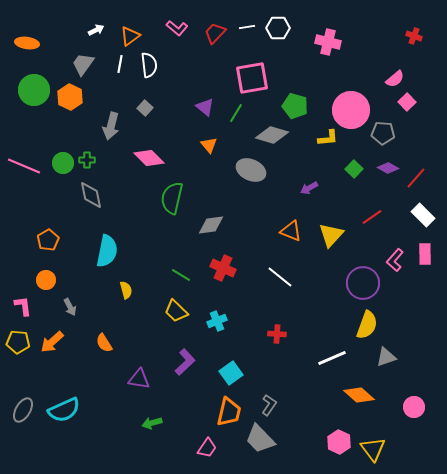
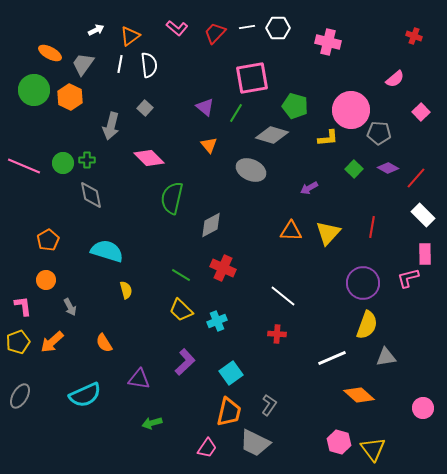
orange ellipse at (27, 43): moved 23 px right, 10 px down; rotated 20 degrees clockwise
pink square at (407, 102): moved 14 px right, 10 px down
gray pentagon at (383, 133): moved 4 px left
red line at (372, 217): moved 10 px down; rotated 45 degrees counterclockwise
gray diamond at (211, 225): rotated 20 degrees counterclockwise
orange triangle at (291, 231): rotated 20 degrees counterclockwise
yellow triangle at (331, 235): moved 3 px left, 2 px up
cyan semicircle at (107, 251): rotated 84 degrees counterclockwise
pink L-shape at (395, 260): moved 13 px right, 18 px down; rotated 35 degrees clockwise
white line at (280, 277): moved 3 px right, 19 px down
yellow trapezoid at (176, 311): moved 5 px right, 1 px up
yellow pentagon at (18, 342): rotated 25 degrees counterclockwise
gray triangle at (386, 357): rotated 10 degrees clockwise
pink circle at (414, 407): moved 9 px right, 1 px down
gray ellipse at (23, 410): moved 3 px left, 14 px up
cyan semicircle at (64, 410): moved 21 px right, 15 px up
gray trapezoid at (260, 439): moved 5 px left, 4 px down; rotated 20 degrees counterclockwise
pink hexagon at (339, 442): rotated 10 degrees counterclockwise
